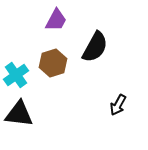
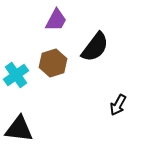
black semicircle: rotated 8 degrees clockwise
black triangle: moved 15 px down
